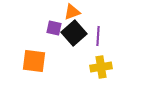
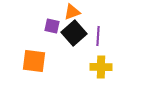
purple square: moved 2 px left, 2 px up
yellow cross: rotated 10 degrees clockwise
